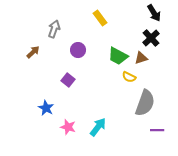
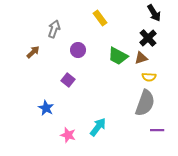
black cross: moved 3 px left
yellow semicircle: moved 20 px right; rotated 24 degrees counterclockwise
pink star: moved 8 px down
